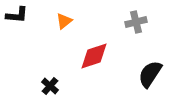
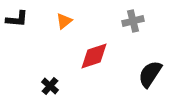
black L-shape: moved 4 px down
gray cross: moved 3 px left, 1 px up
